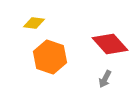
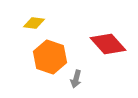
red diamond: moved 2 px left
gray arrow: moved 29 px left; rotated 12 degrees counterclockwise
